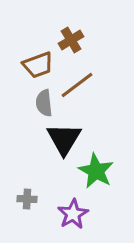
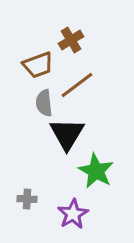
black triangle: moved 3 px right, 5 px up
